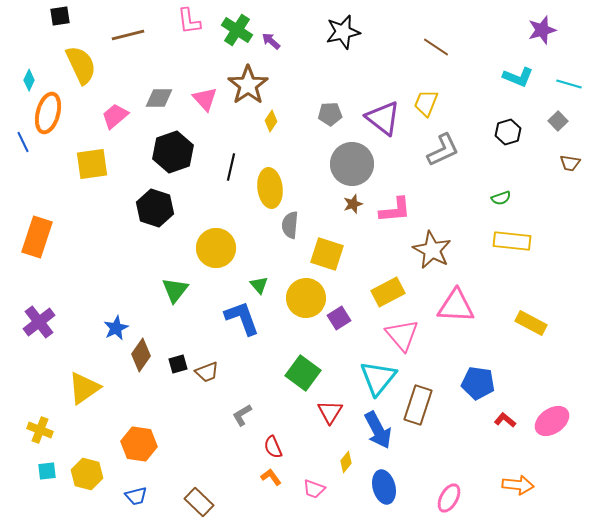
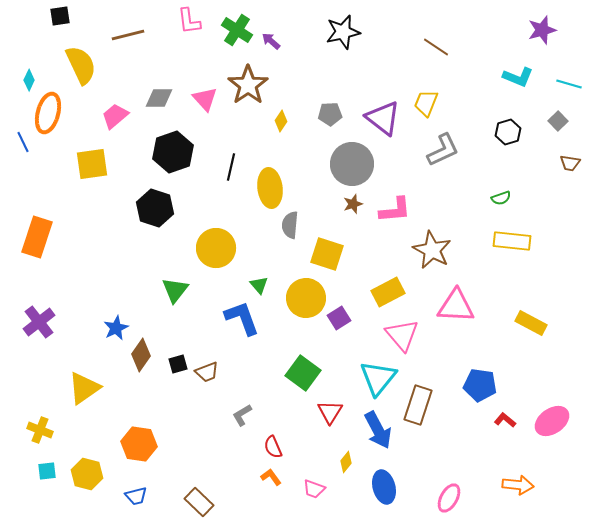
yellow diamond at (271, 121): moved 10 px right
blue pentagon at (478, 383): moved 2 px right, 2 px down
